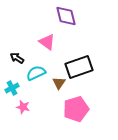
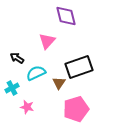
pink triangle: moved 1 px up; rotated 36 degrees clockwise
pink star: moved 4 px right
